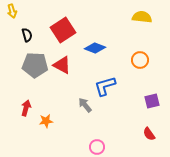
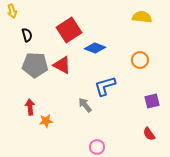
red square: moved 6 px right
red arrow: moved 4 px right, 1 px up; rotated 21 degrees counterclockwise
